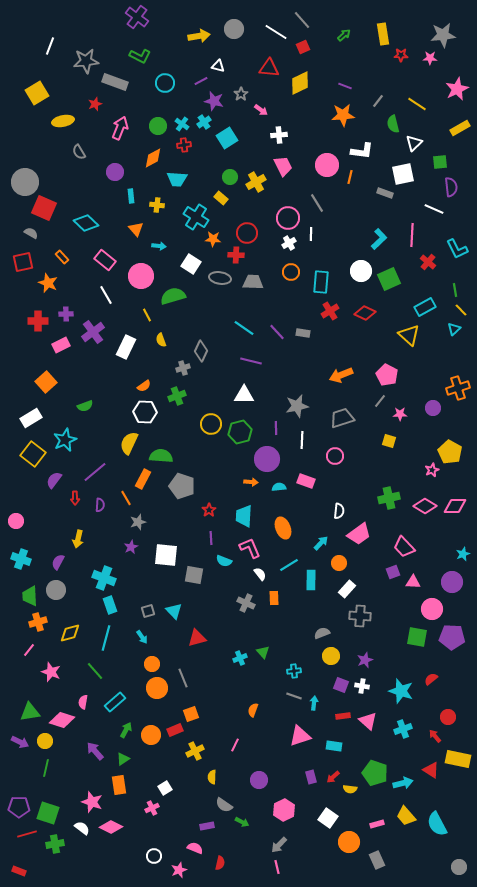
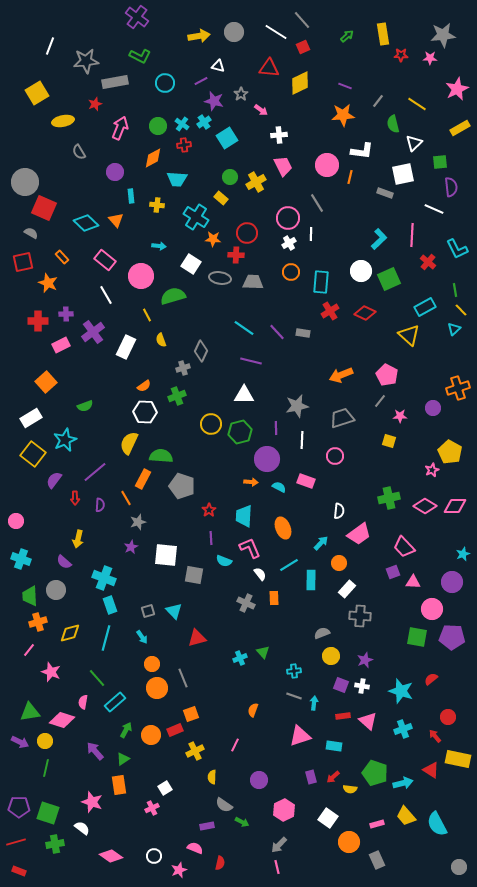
gray circle at (234, 29): moved 3 px down
green arrow at (344, 35): moved 3 px right, 1 px down
gray rectangle at (115, 82): rotated 30 degrees counterclockwise
orange triangle at (136, 229): moved 20 px left, 9 px up
pink star at (400, 414): moved 2 px down
cyan semicircle at (279, 487): rotated 32 degrees clockwise
purple semicircle at (58, 562): moved 6 px right; rotated 77 degrees counterclockwise
green line at (95, 671): moved 2 px right, 7 px down
pink diamond at (111, 827): moved 29 px down; rotated 10 degrees clockwise
red line at (27, 834): moved 11 px left, 8 px down
